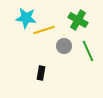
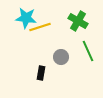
green cross: moved 1 px down
yellow line: moved 4 px left, 3 px up
gray circle: moved 3 px left, 11 px down
